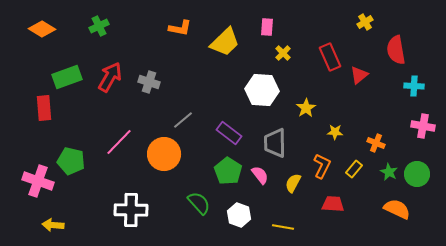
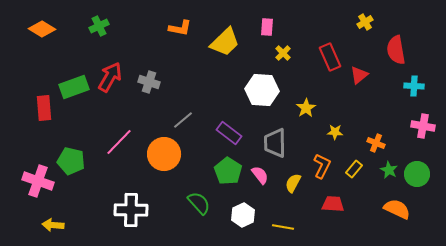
green rectangle at (67, 77): moved 7 px right, 10 px down
green star at (389, 172): moved 2 px up
white hexagon at (239, 215): moved 4 px right; rotated 15 degrees clockwise
